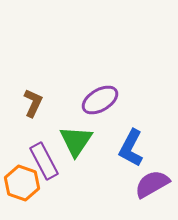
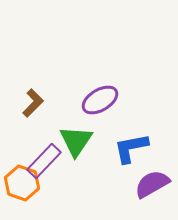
brown L-shape: rotated 20 degrees clockwise
blue L-shape: rotated 51 degrees clockwise
purple rectangle: rotated 72 degrees clockwise
